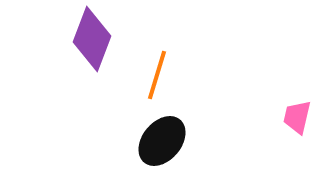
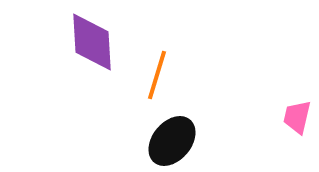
purple diamond: moved 3 px down; rotated 24 degrees counterclockwise
black ellipse: moved 10 px right
